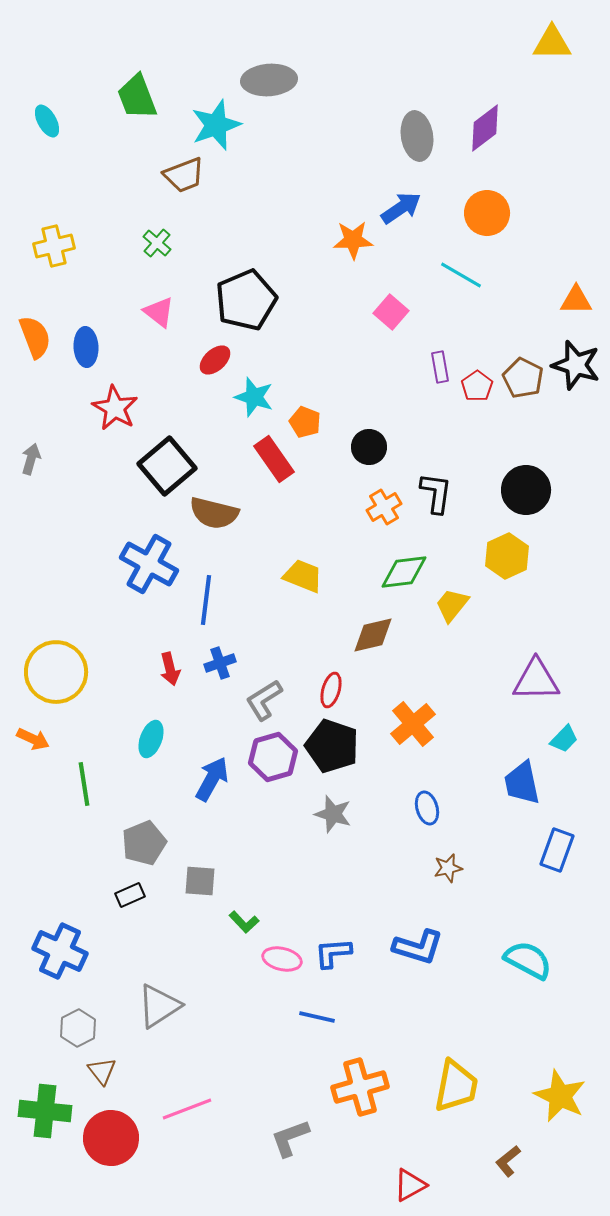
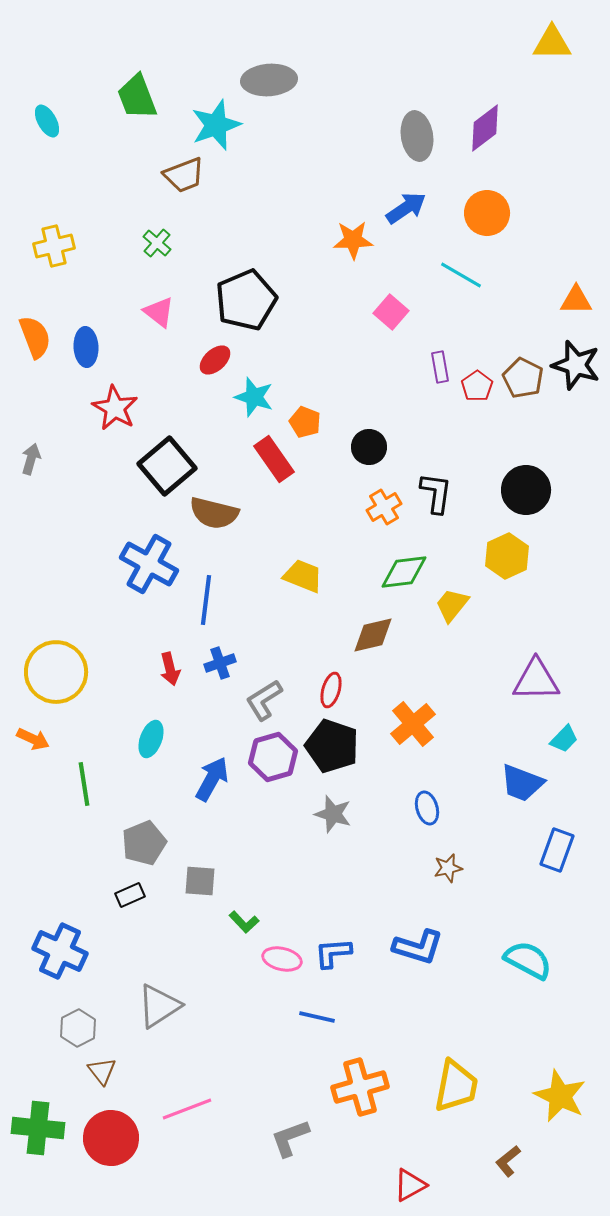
blue arrow at (401, 208): moved 5 px right
blue trapezoid at (522, 783): rotated 57 degrees counterclockwise
green cross at (45, 1111): moved 7 px left, 17 px down
